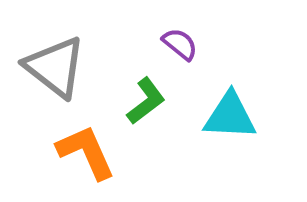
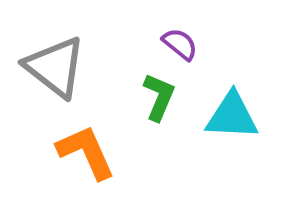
green L-shape: moved 13 px right, 4 px up; rotated 30 degrees counterclockwise
cyan triangle: moved 2 px right
